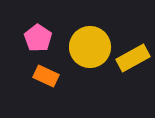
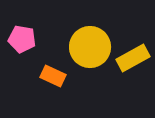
pink pentagon: moved 16 px left, 1 px down; rotated 24 degrees counterclockwise
orange rectangle: moved 7 px right
